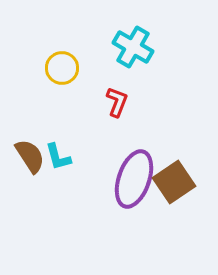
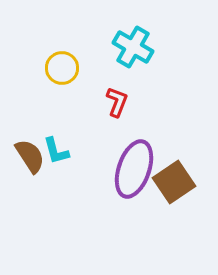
cyan L-shape: moved 2 px left, 6 px up
purple ellipse: moved 10 px up
